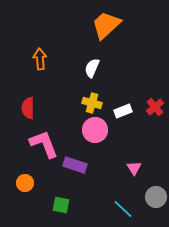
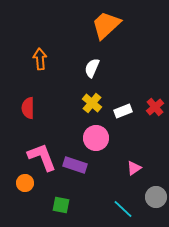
yellow cross: rotated 24 degrees clockwise
pink circle: moved 1 px right, 8 px down
pink L-shape: moved 2 px left, 13 px down
pink triangle: rotated 28 degrees clockwise
